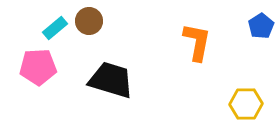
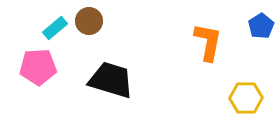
orange L-shape: moved 11 px right
yellow hexagon: moved 6 px up
